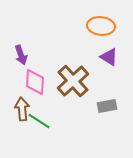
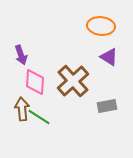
green line: moved 4 px up
